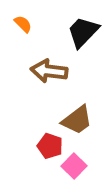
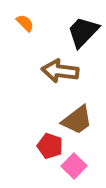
orange semicircle: moved 2 px right, 1 px up
brown arrow: moved 11 px right
